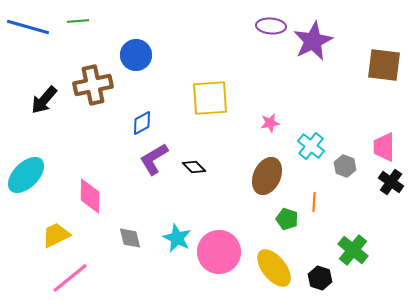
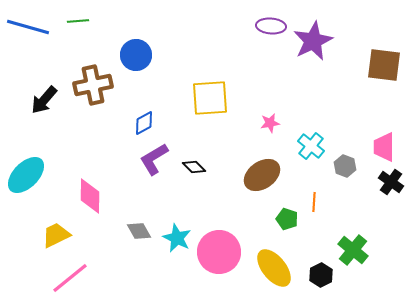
blue diamond: moved 2 px right
brown ellipse: moved 5 px left, 1 px up; rotated 30 degrees clockwise
gray diamond: moved 9 px right, 7 px up; rotated 15 degrees counterclockwise
black hexagon: moved 1 px right, 3 px up; rotated 15 degrees clockwise
